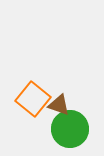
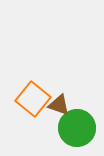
green circle: moved 7 px right, 1 px up
